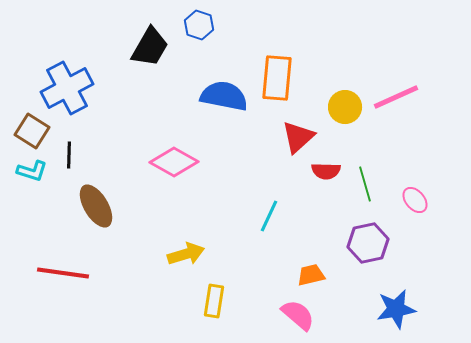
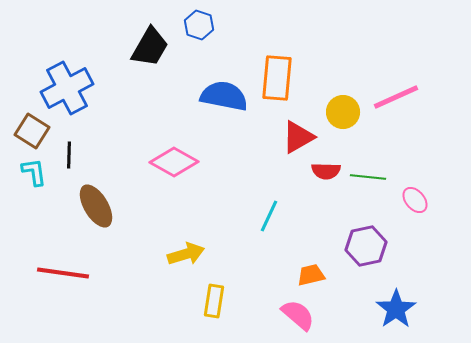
yellow circle: moved 2 px left, 5 px down
red triangle: rotated 12 degrees clockwise
cyan L-shape: moved 2 px right, 1 px down; rotated 116 degrees counterclockwise
green line: moved 3 px right, 7 px up; rotated 68 degrees counterclockwise
purple hexagon: moved 2 px left, 3 px down
blue star: rotated 24 degrees counterclockwise
